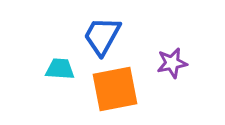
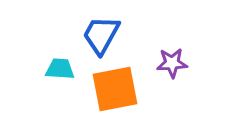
blue trapezoid: moved 1 px left, 1 px up
purple star: rotated 8 degrees clockwise
